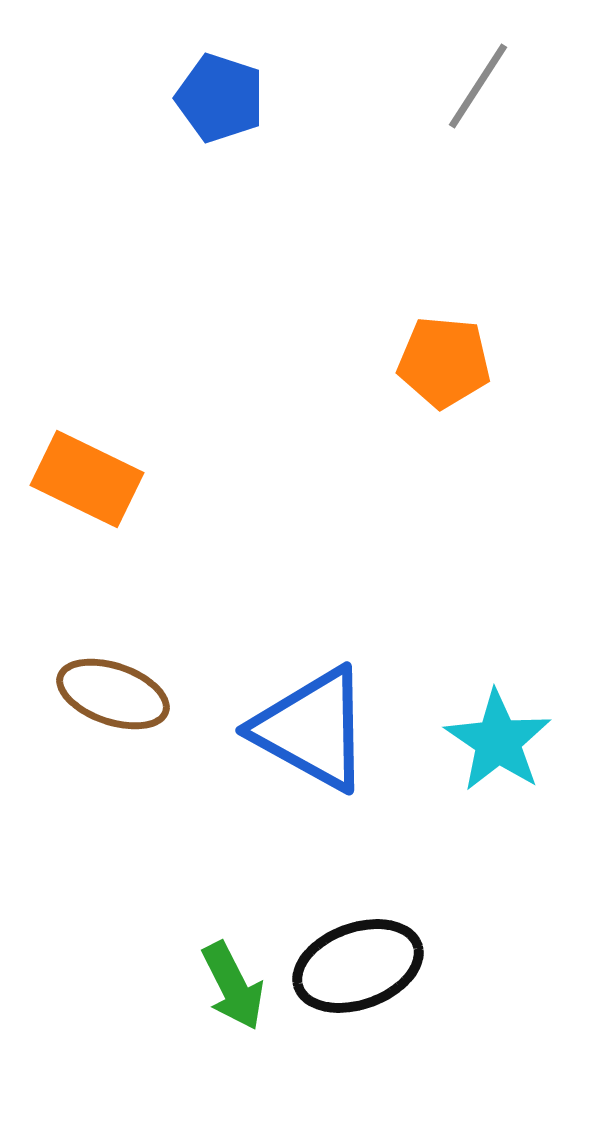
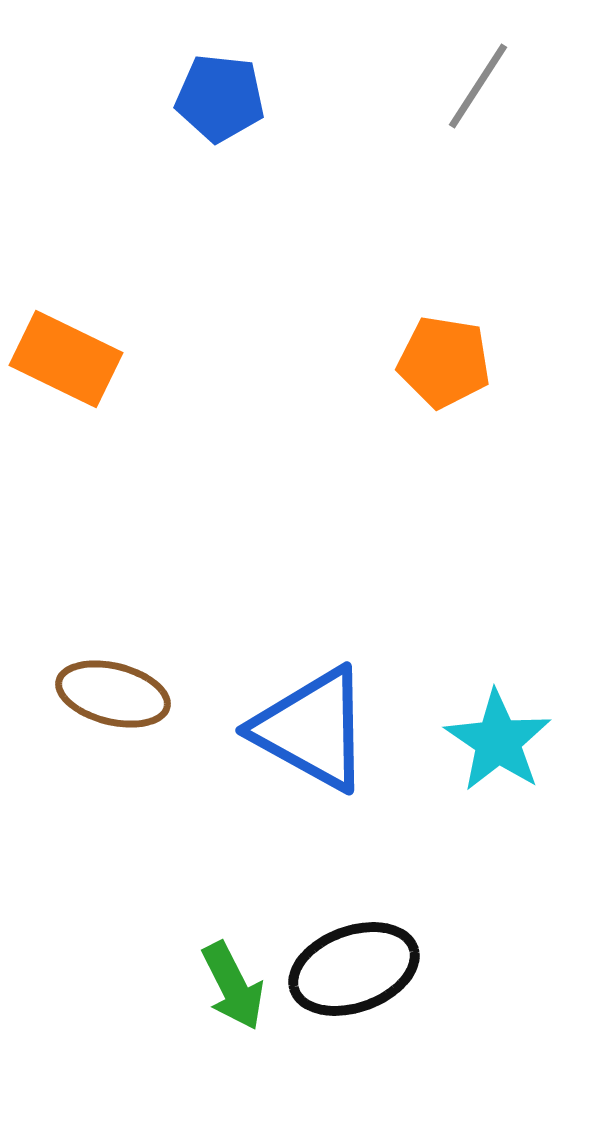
blue pentagon: rotated 12 degrees counterclockwise
orange pentagon: rotated 4 degrees clockwise
orange rectangle: moved 21 px left, 120 px up
brown ellipse: rotated 5 degrees counterclockwise
black ellipse: moved 4 px left, 3 px down
